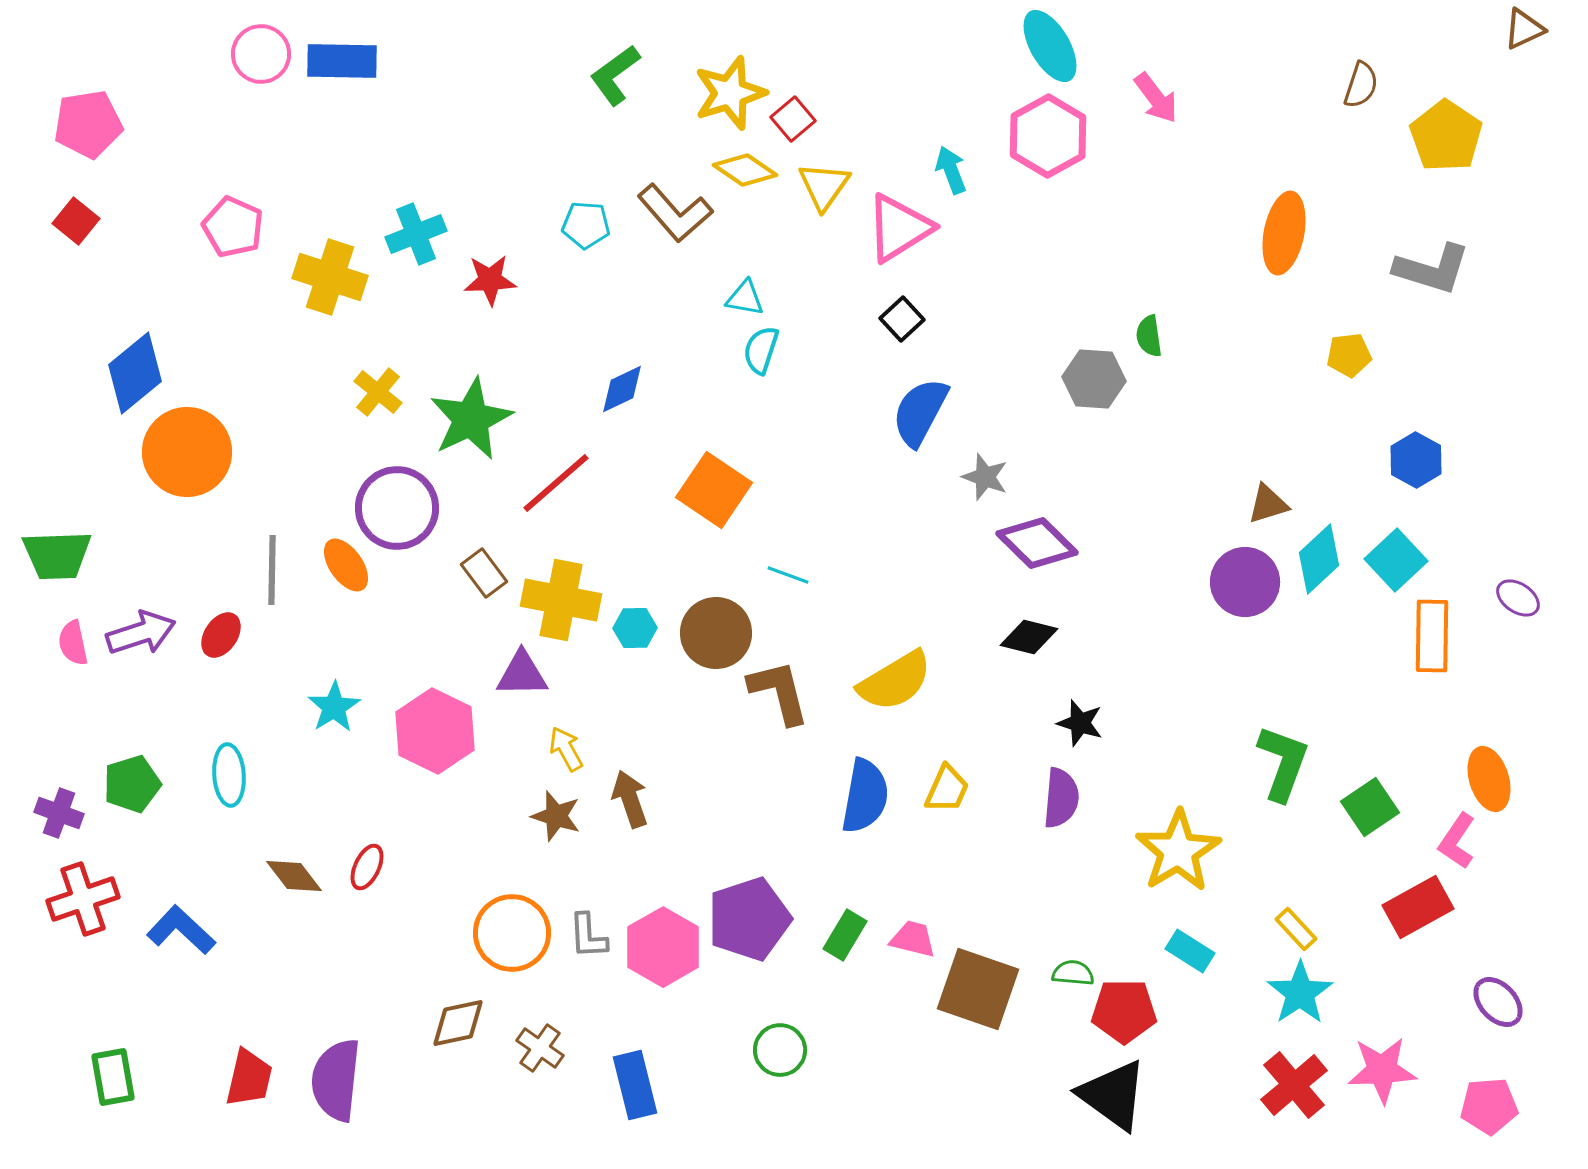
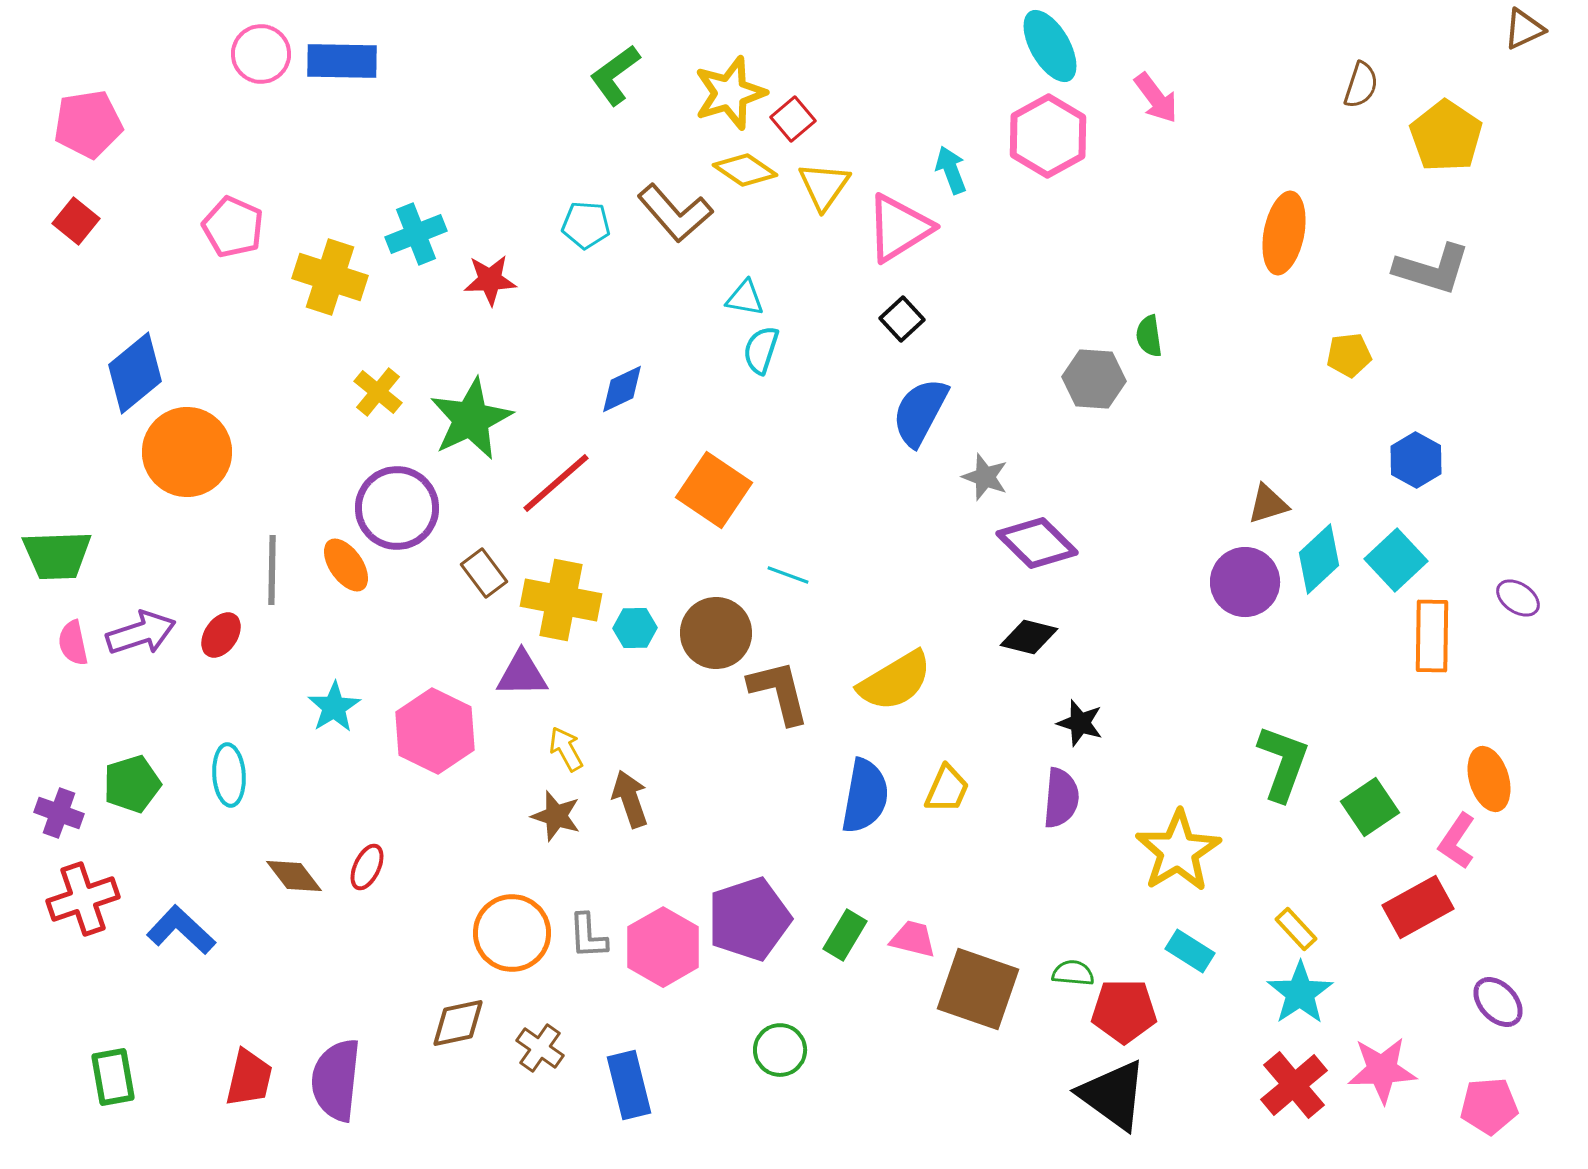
blue rectangle at (635, 1085): moved 6 px left
